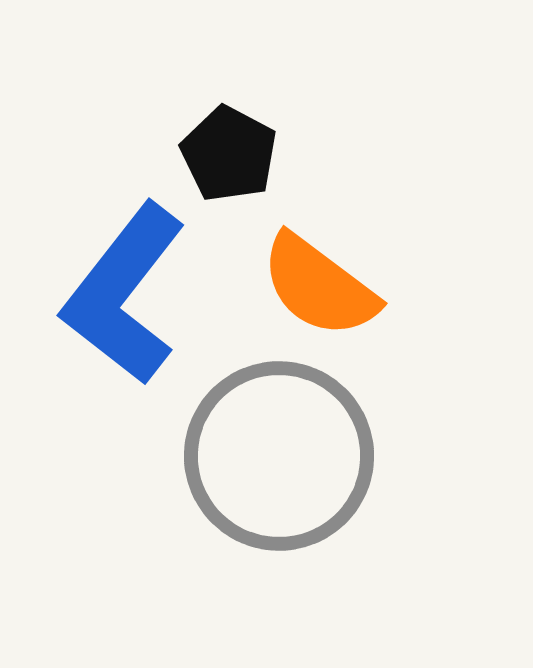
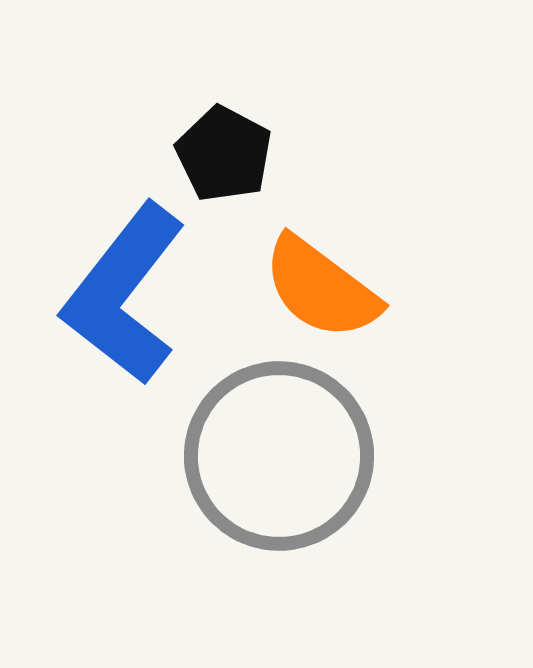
black pentagon: moved 5 px left
orange semicircle: moved 2 px right, 2 px down
